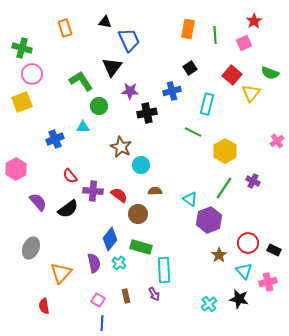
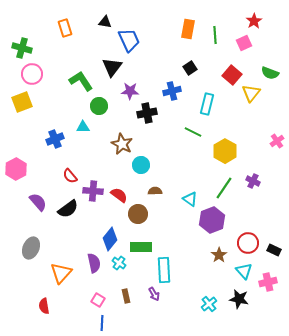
brown star at (121, 147): moved 1 px right, 3 px up
purple hexagon at (209, 220): moved 3 px right
green rectangle at (141, 247): rotated 15 degrees counterclockwise
